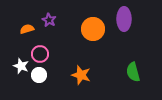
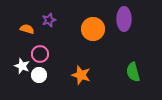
purple star: rotated 24 degrees clockwise
orange semicircle: rotated 32 degrees clockwise
white star: moved 1 px right
